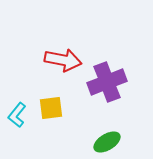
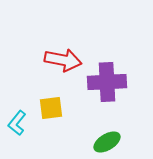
purple cross: rotated 18 degrees clockwise
cyan L-shape: moved 8 px down
